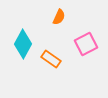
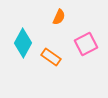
cyan diamond: moved 1 px up
orange rectangle: moved 2 px up
